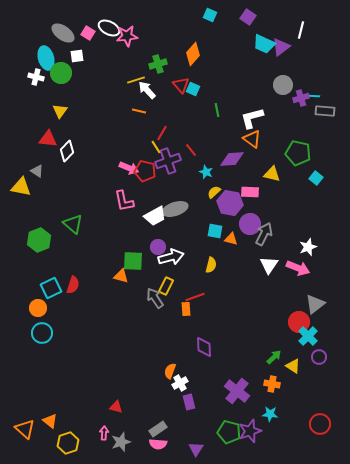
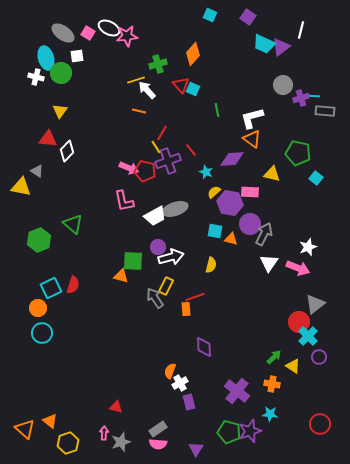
white triangle at (269, 265): moved 2 px up
